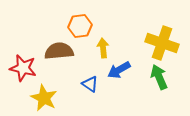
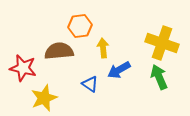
yellow star: rotated 24 degrees clockwise
